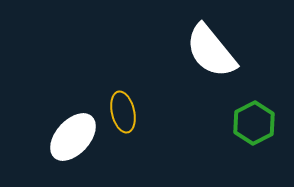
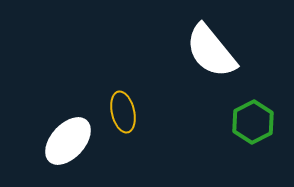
green hexagon: moved 1 px left, 1 px up
white ellipse: moved 5 px left, 4 px down
